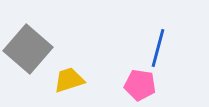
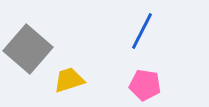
blue line: moved 16 px left, 17 px up; rotated 12 degrees clockwise
pink pentagon: moved 5 px right
